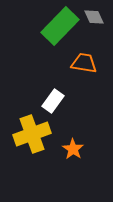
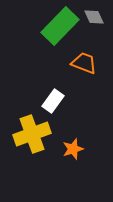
orange trapezoid: rotated 12 degrees clockwise
orange star: rotated 20 degrees clockwise
